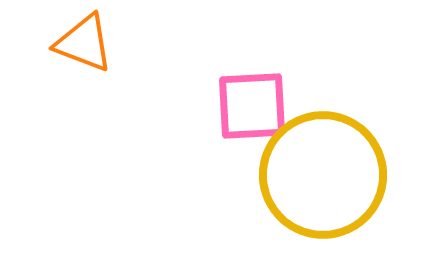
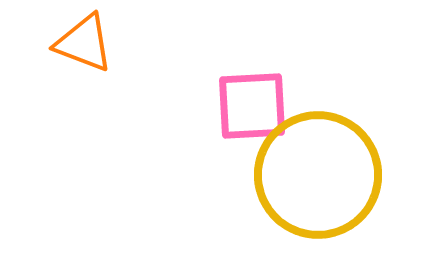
yellow circle: moved 5 px left
